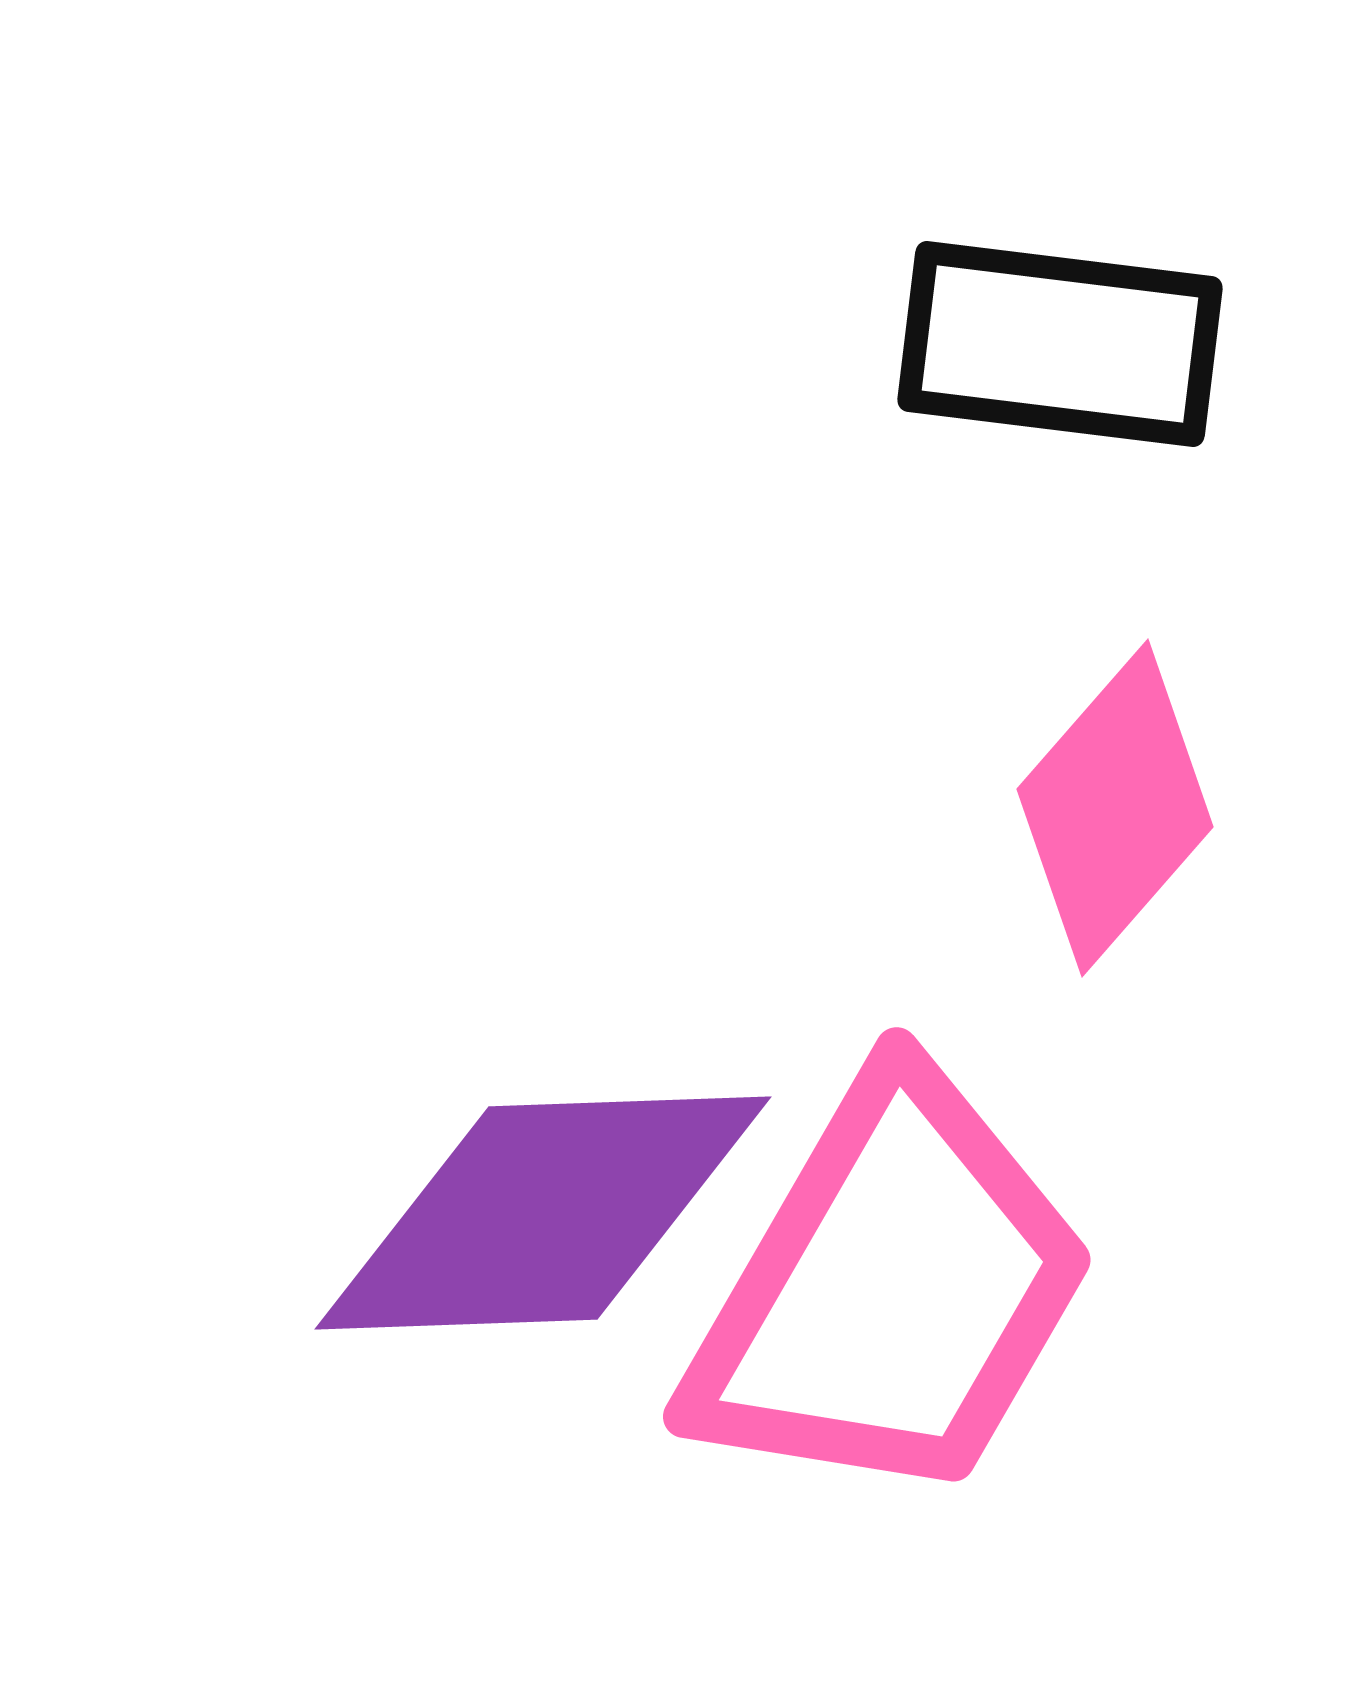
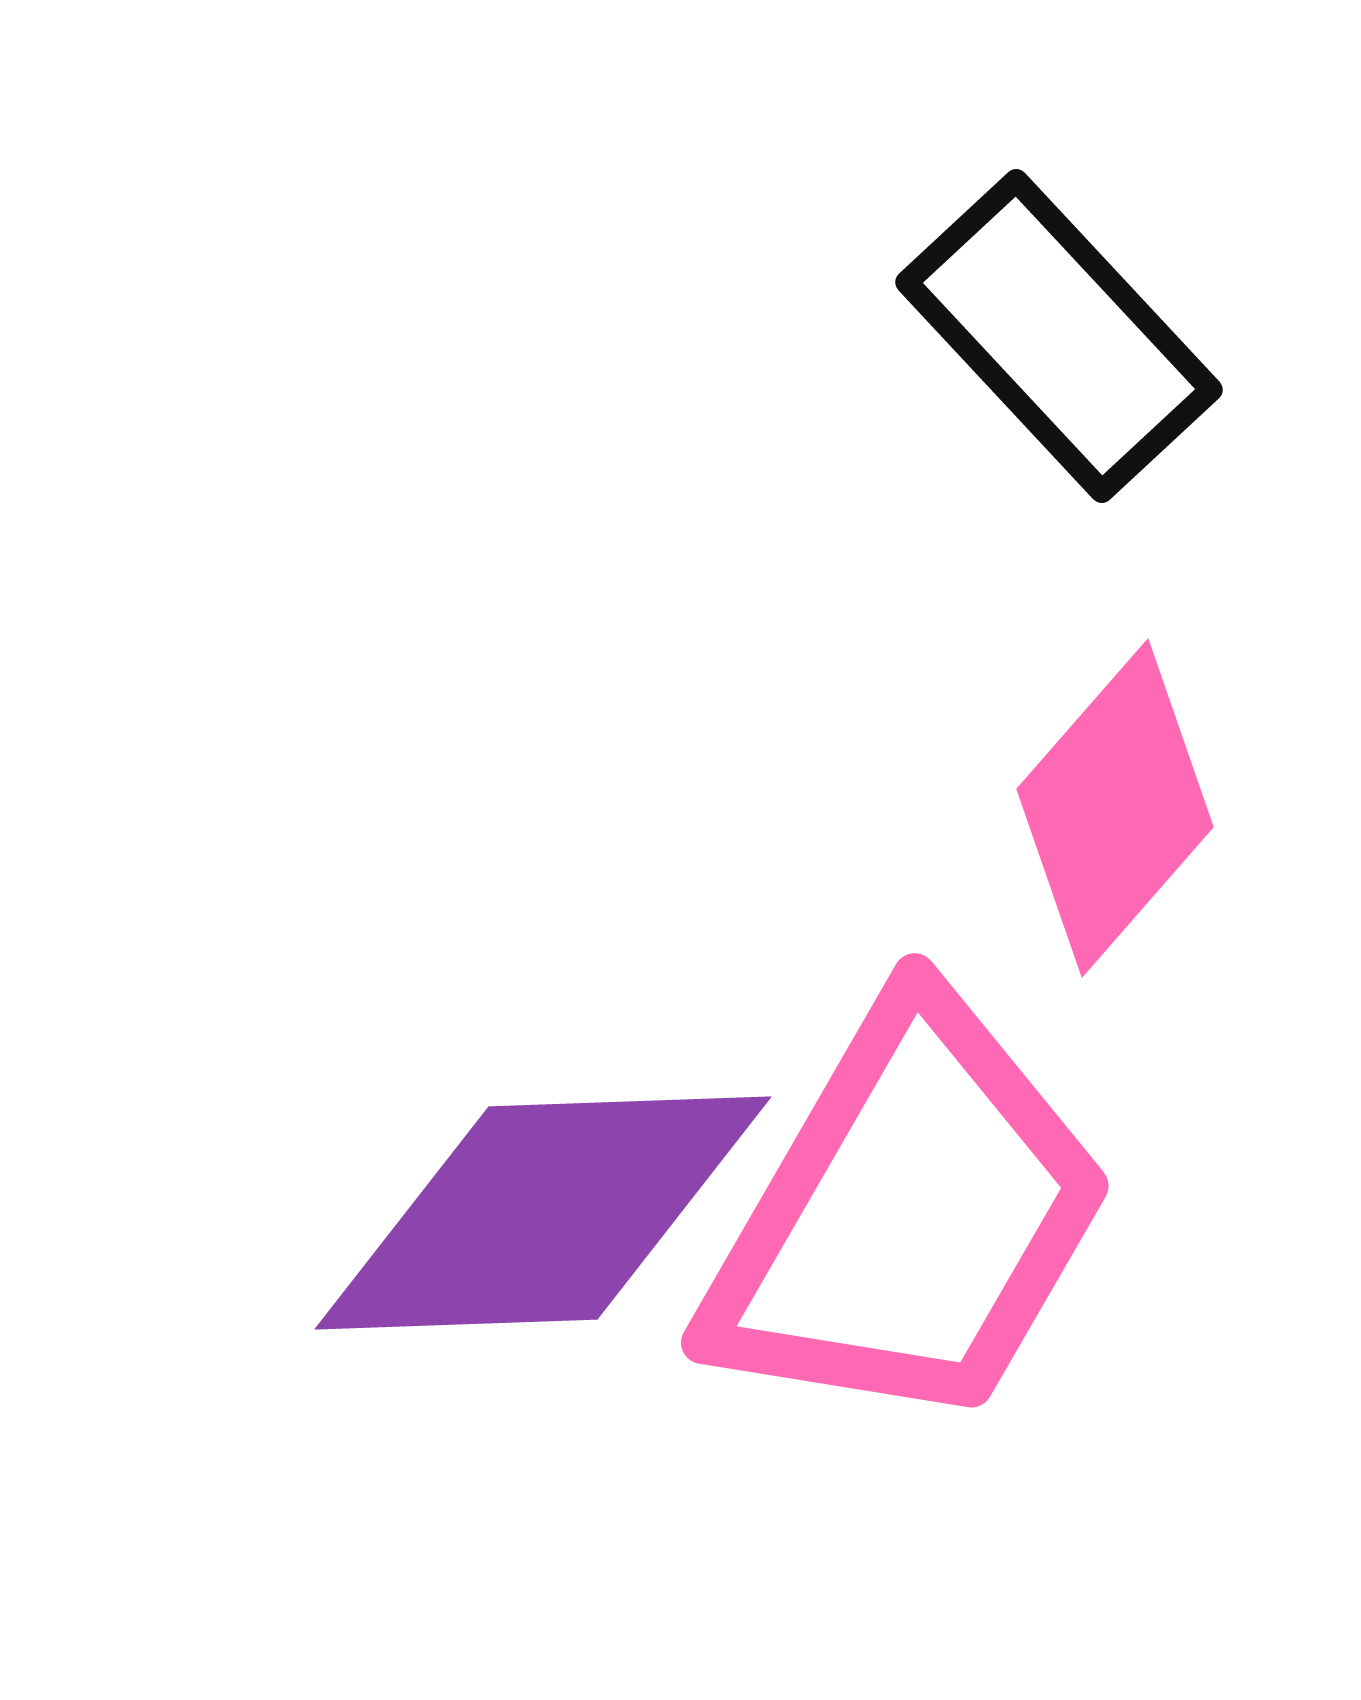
black rectangle: moved 1 px left, 8 px up; rotated 40 degrees clockwise
pink trapezoid: moved 18 px right, 74 px up
